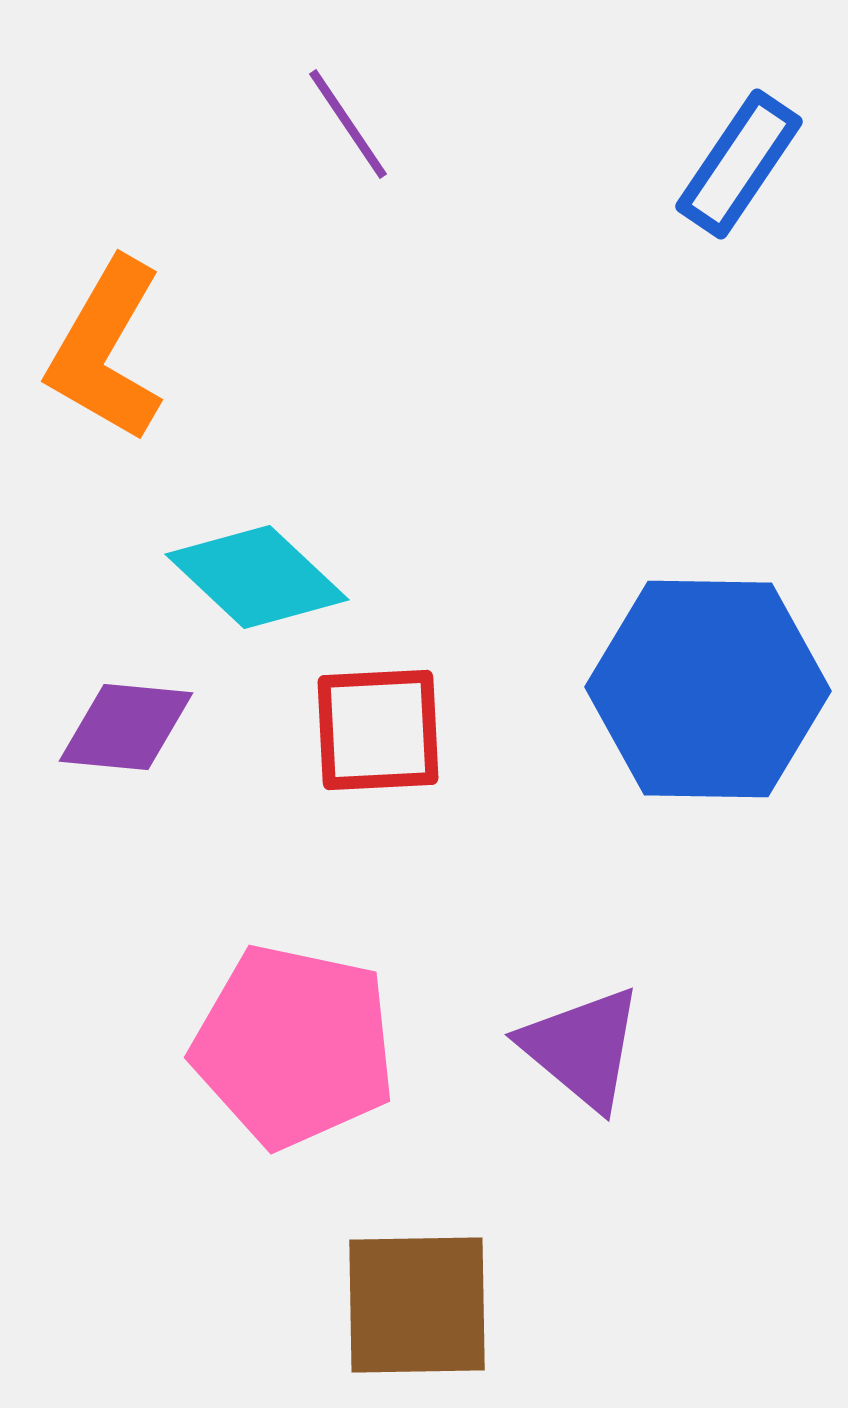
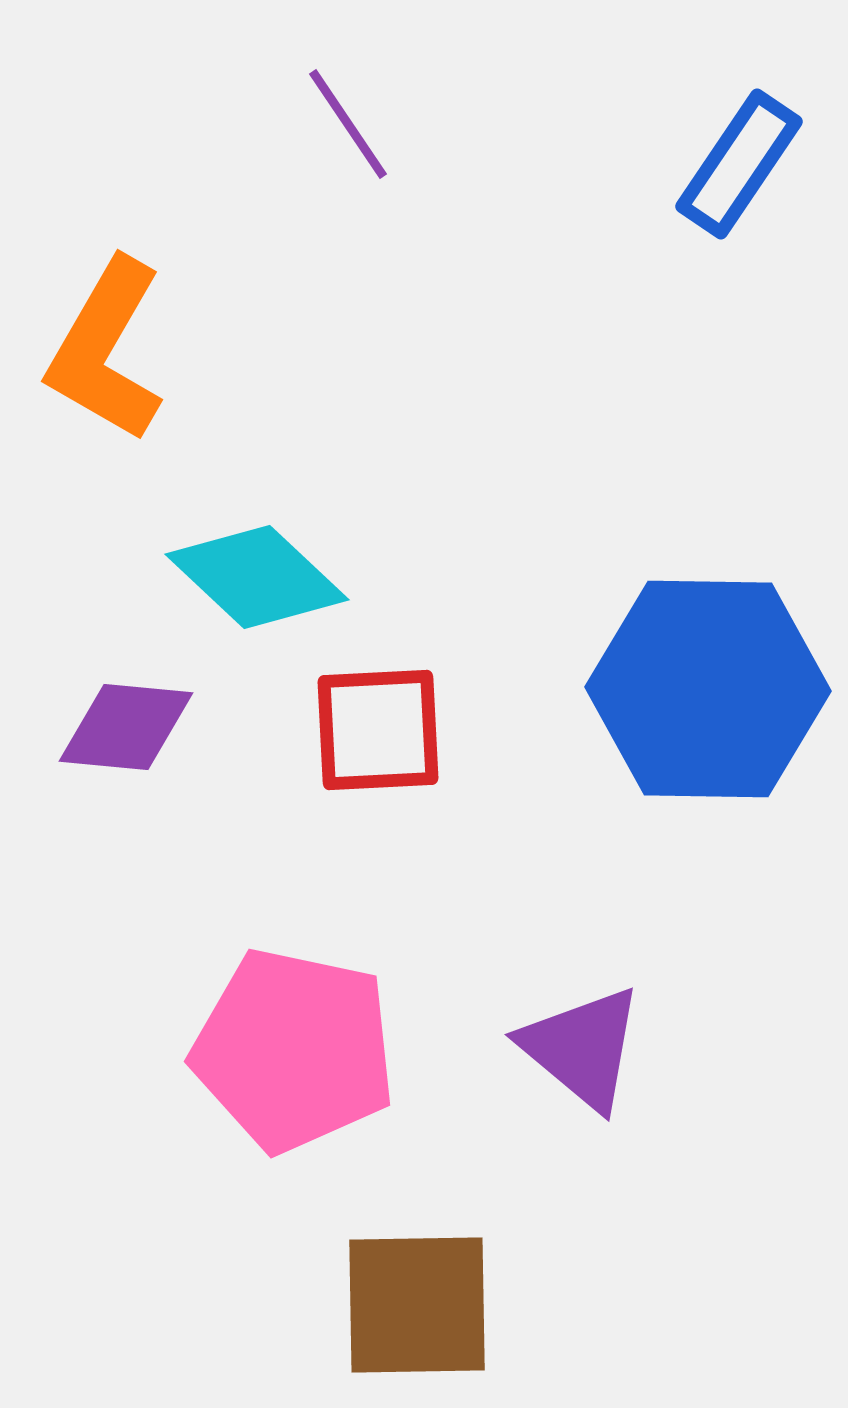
pink pentagon: moved 4 px down
